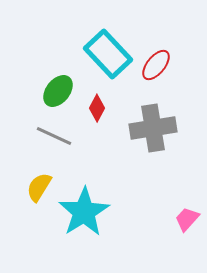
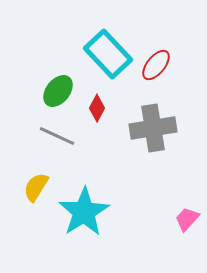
gray line: moved 3 px right
yellow semicircle: moved 3 px left
